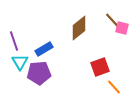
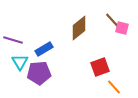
purple line: moved 1 px left, 1 px up; rotated 54 degrees counterclockwise
